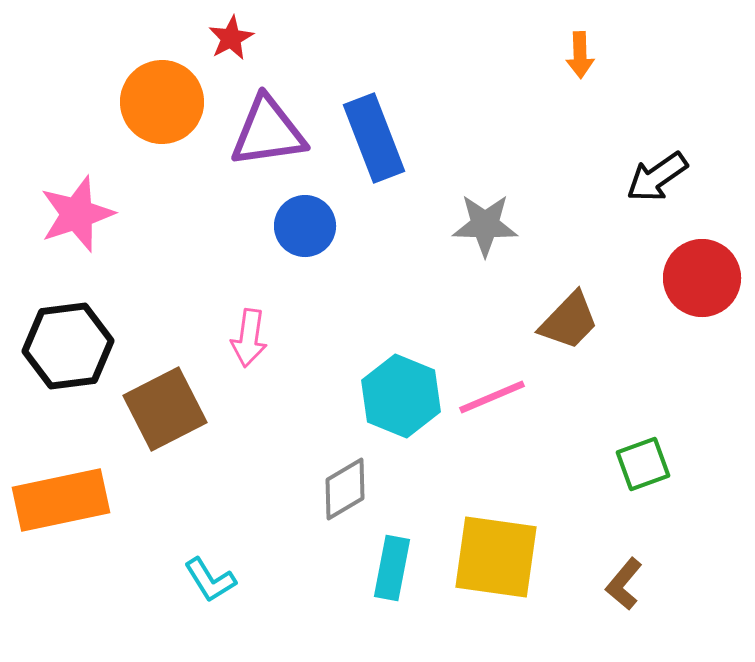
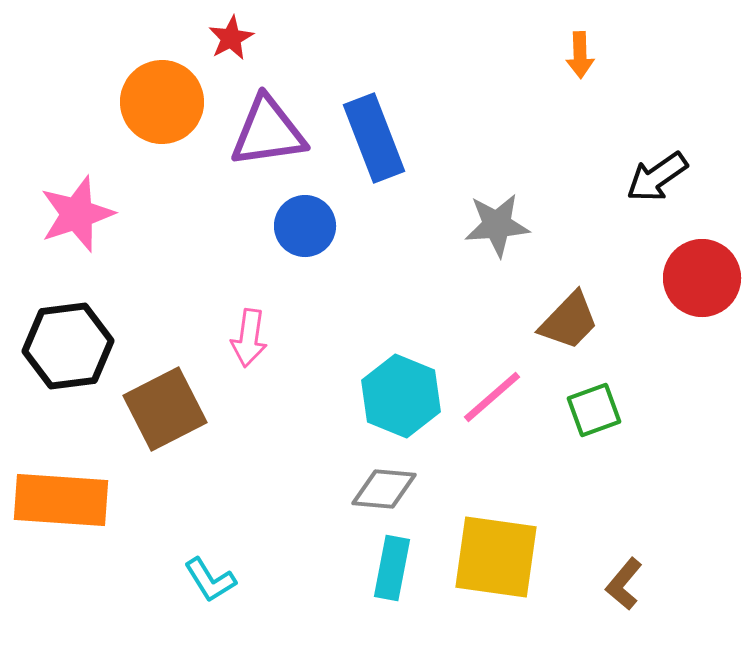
gray star: moved 12 px right; rotated 6 degrees counterclockwise
pink line: rotated 18 degrees counterclockwise
green square: moved 49 px left, 54 px up
gray diamond: moved 39 px right; rotated 36 degrees clockwise
orange rectangle: rotated 16 degrees clockwise
